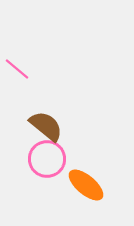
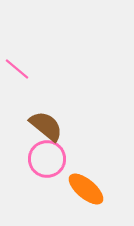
orange ellipse: moved 4 px down
